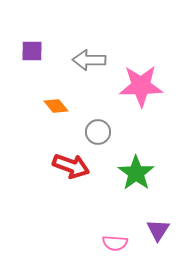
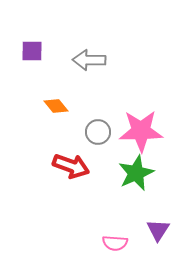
pink star: moved 45 px down
green star: rotated 12 degrees clockwise
